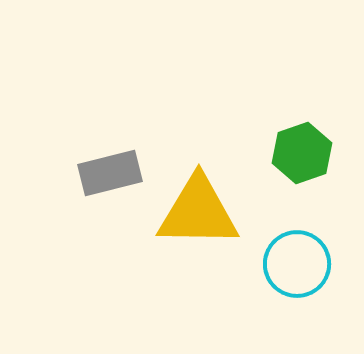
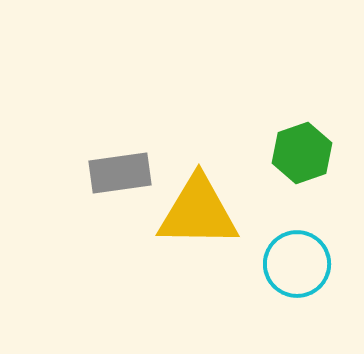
gray rectangle: moved 10 px right; rotated 6 degrees clockwise
